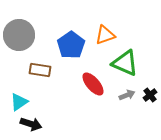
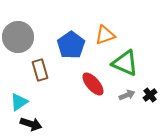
gray circle: moved 1 px left, 2 px down
brown rectangle: rotated 65 degrees clockwise
